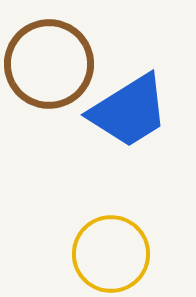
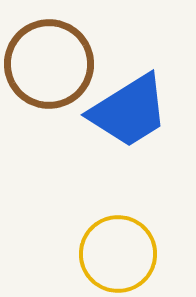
yellow circle: moved 7 px right
